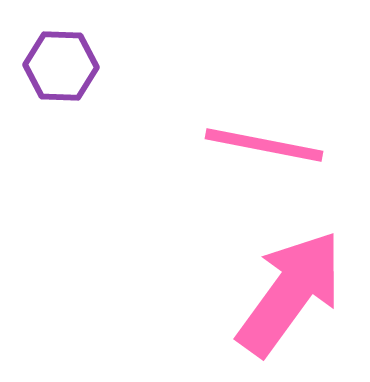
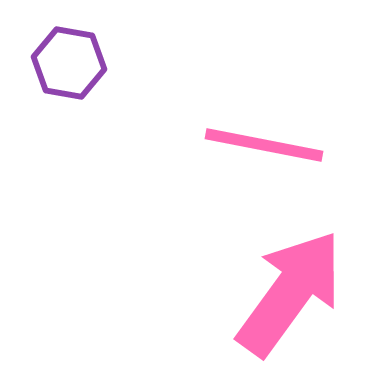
purple hexagon: moved 8 px right, 3 px up; rotated 8 degrees clockwise
